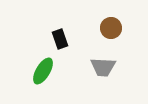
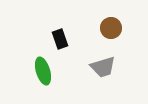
gray trapezoid: rotated 20 degrees counterclockwise
green ellipse: rotated 48 degrees counterclockwise
